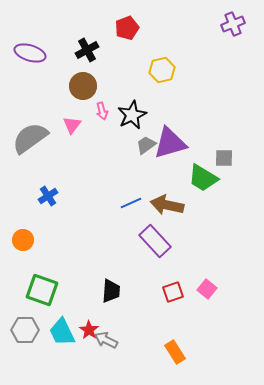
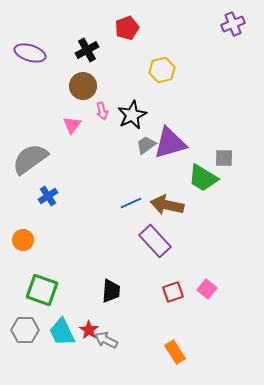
gray semicircle: moved 21 px down
